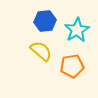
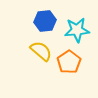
cyan star: rotated 25 degrees clockwise
orange pentagon: moved 3 px left, 4 px up; rotated 25 degrees counterclockwise
